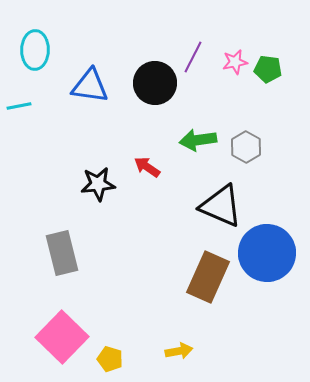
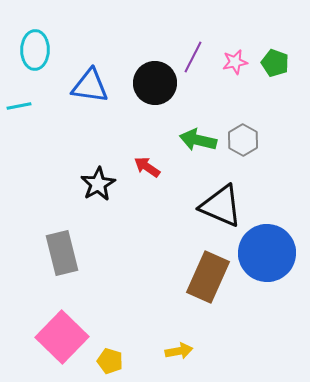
green pentagon: moved 7 px right, 6 px up; rotated 12 degrees clockwise
green arrow: rotated 21 degrees clockwise
gray hexagon: moved 3 px left, 7 px up
black star: rotated 24 degrees counterclockwise
yellow pentagon: moved 2 px down
